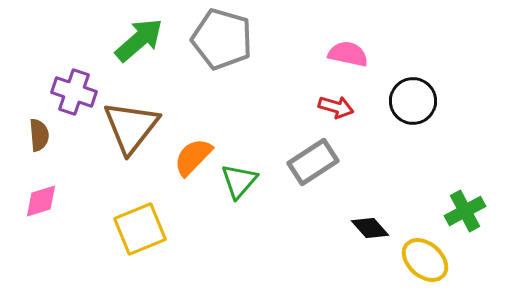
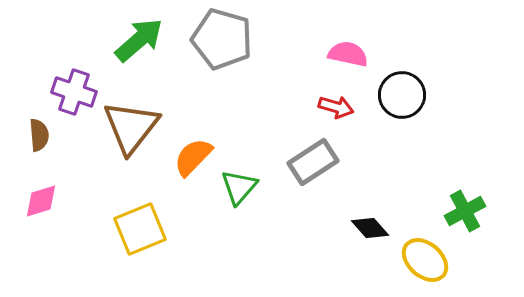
black circle: moved 11 px left, 6 px up
green triangle: moved 6 px down
